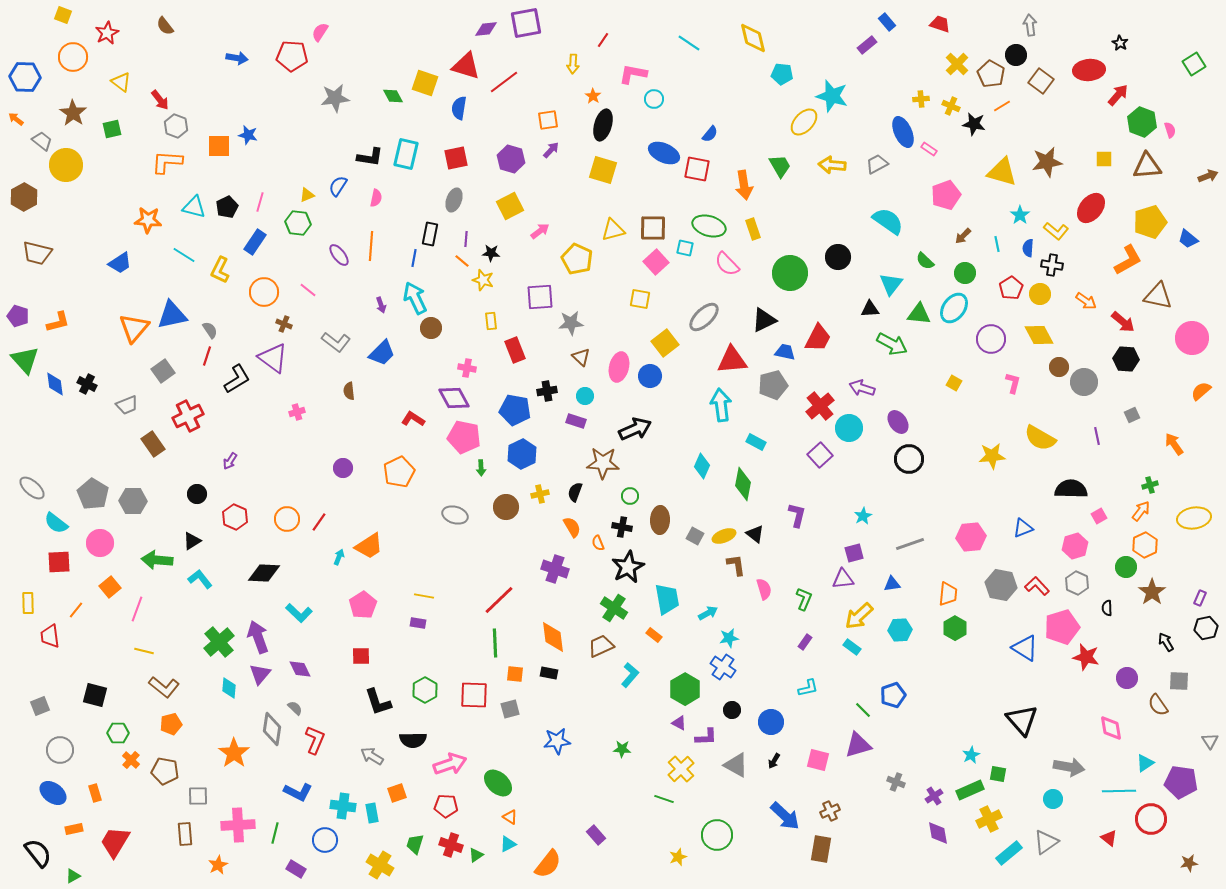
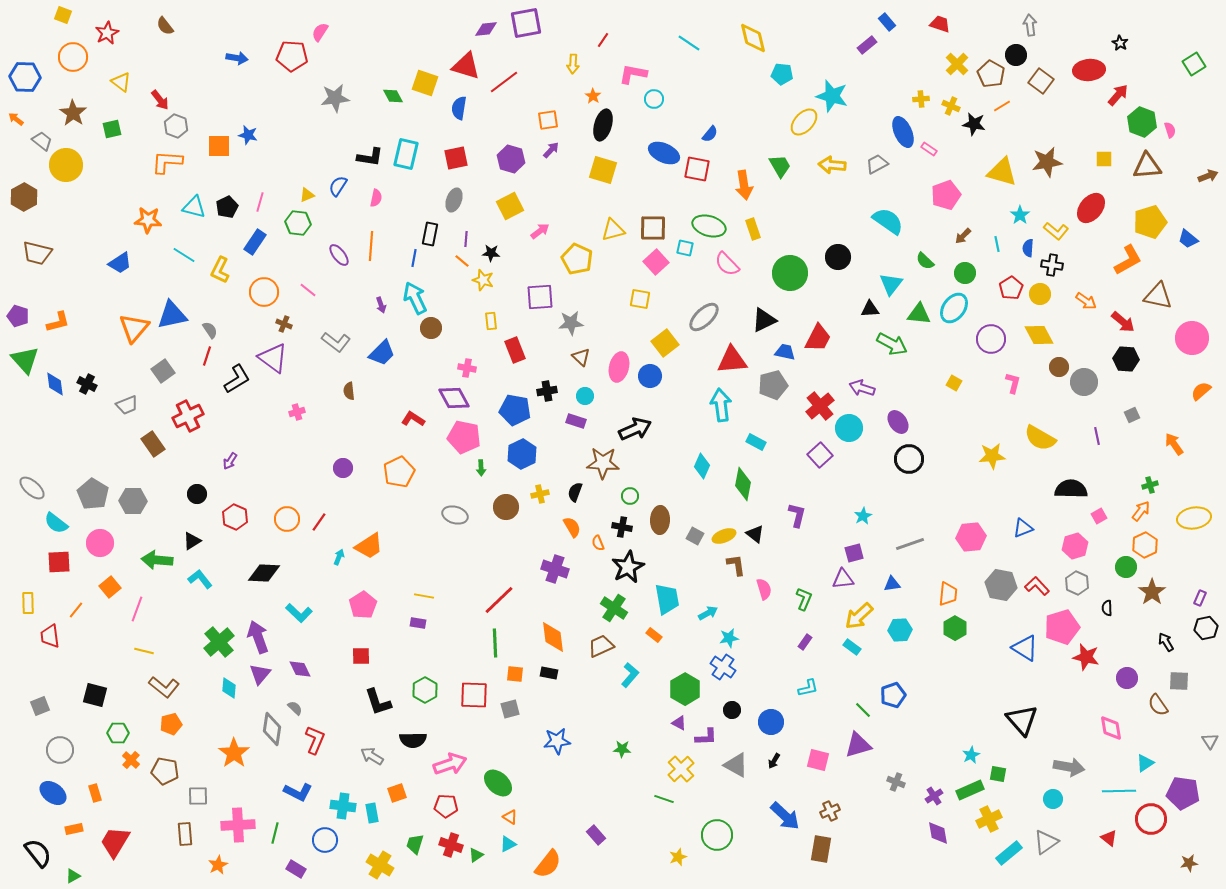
purple pentagon at (1181, 782): moved 2 px right, 11 px down
